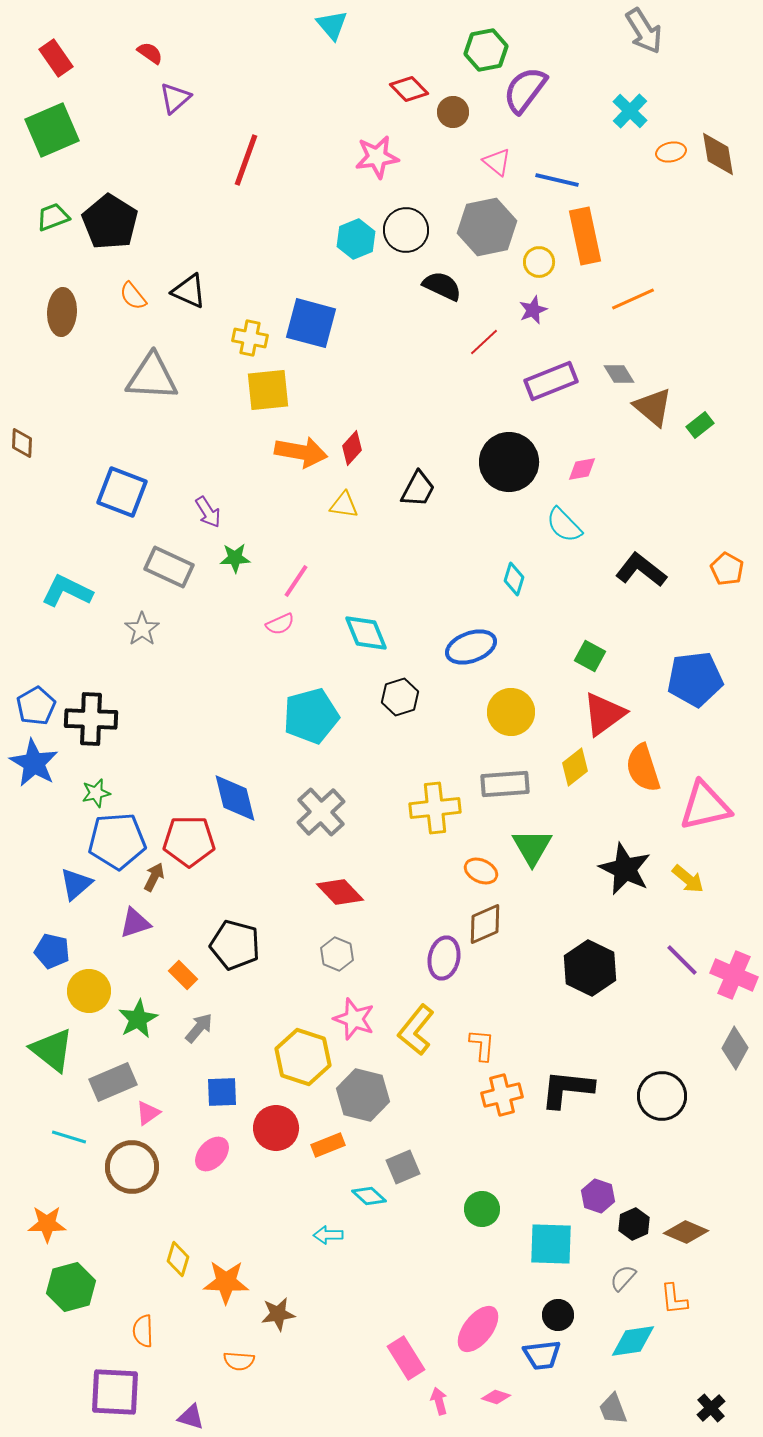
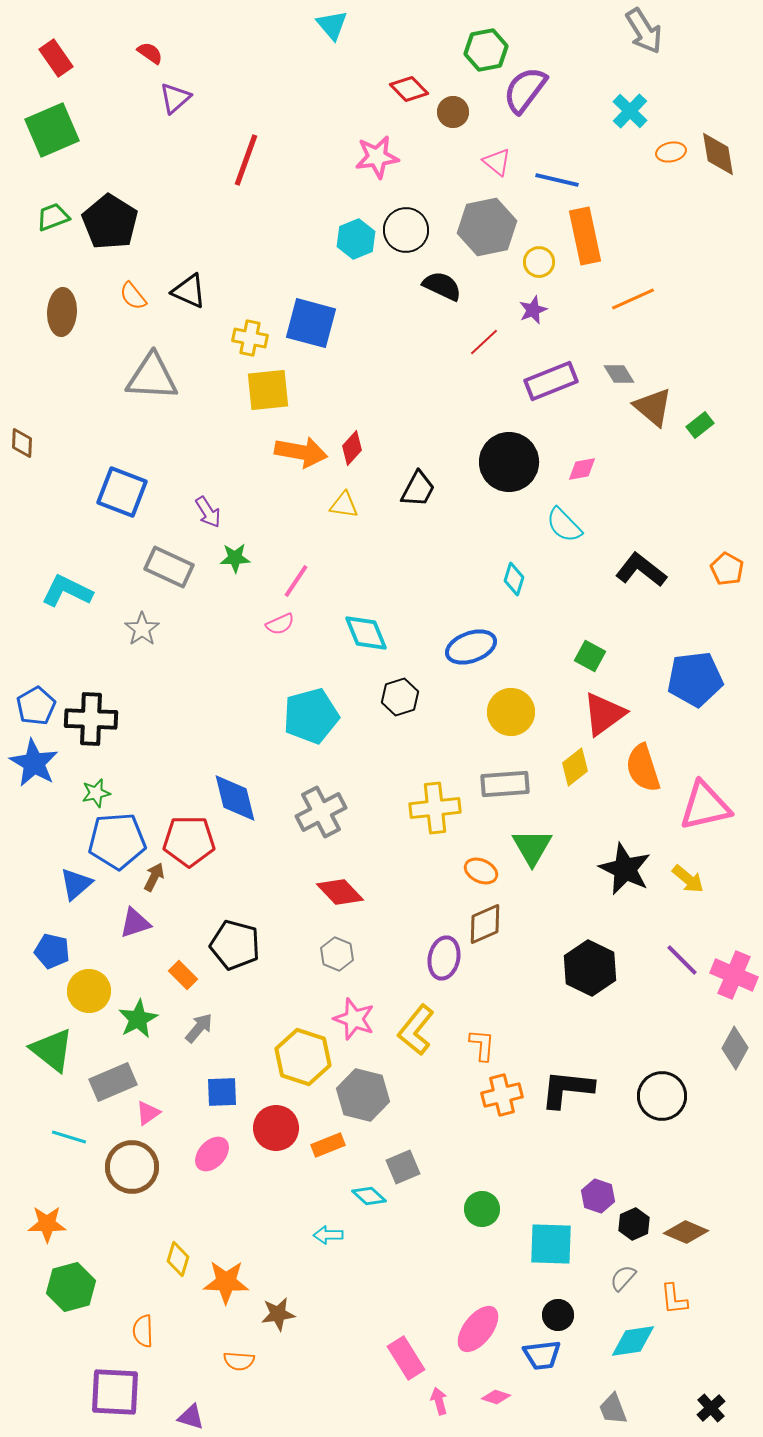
gray cross at (321, 812): rotated 15 degrees clockwise
